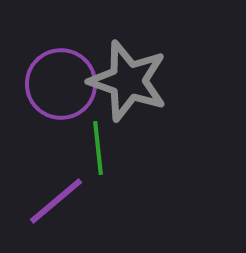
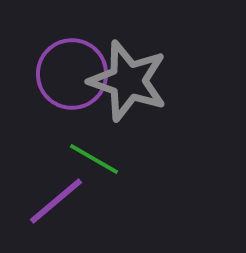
purple circle: moved 11 px right, 10 px up
green line: moved 4 px left, 11 px down; rotated 54 degrees counterclockwise
